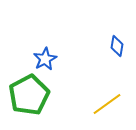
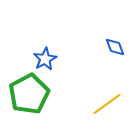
blue diamond: moved 2 px left, 1 px down; rotated 30 degrees counterclockwise
green pentagon: moved 1 px up
